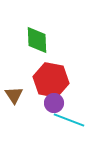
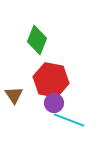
green diamond: rotated 24 degrees clockwise
